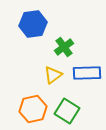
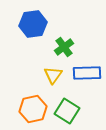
yellow triangle: rotated 18 degrees counterclockwise
